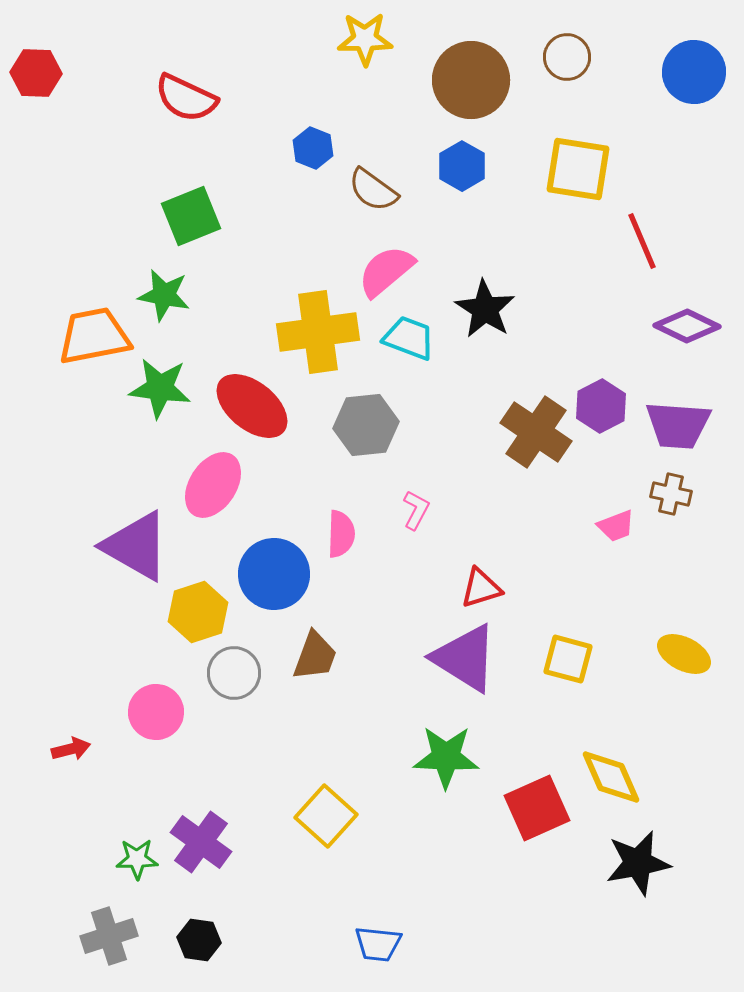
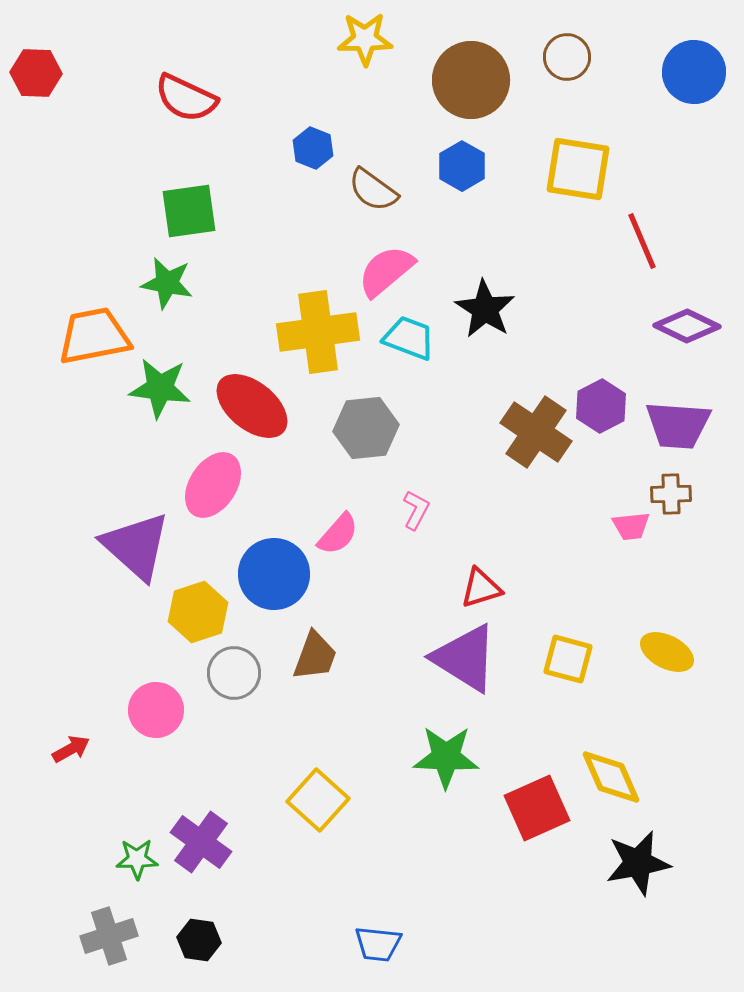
green square at (191, 216): moved 2 px left, 5 px up; rotated 14 degrees clockwise
green star at (164, 295): moved 3 px right, 12 px up
gray hexagon at (366, 425): moved 3 px down
brown cross at (671, 494): rotated 15 degrees counterclockwise
pink trapezoid at (616, 526): moved 15 px right; rotated 15 degrees clockwise
pink semicircle at (341, 534): moved 3 px left; rotated 39 degrees clockwise
purple triangle at (136, 546): rotated 12 degrees clockwise
yellow ellipse at (684, 654): moved 17 px left, 2 px up
pink circle at (156, 712): moved 2 px up
red arrow at (71, 749): rotated 15 degrees counterclockwise
yellow square at (326, 816): moved 8 px left, 16 px up
